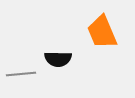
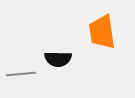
orange trapezoid: rotated 15 degrees clockwise
